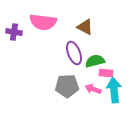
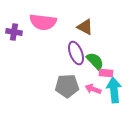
purple ellipse: moved 2 px right
green semicircle: rotated 60 degrees clockwise
